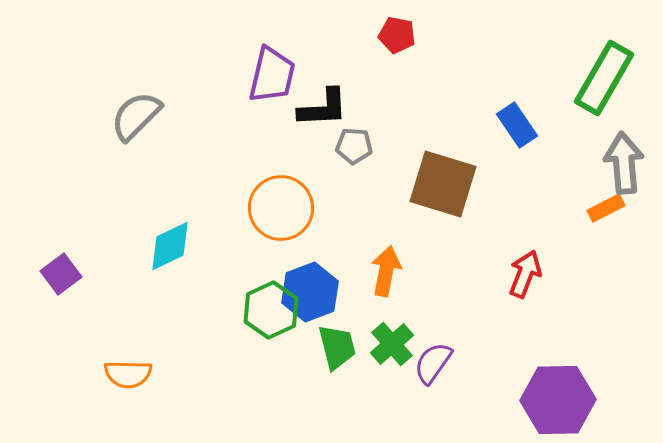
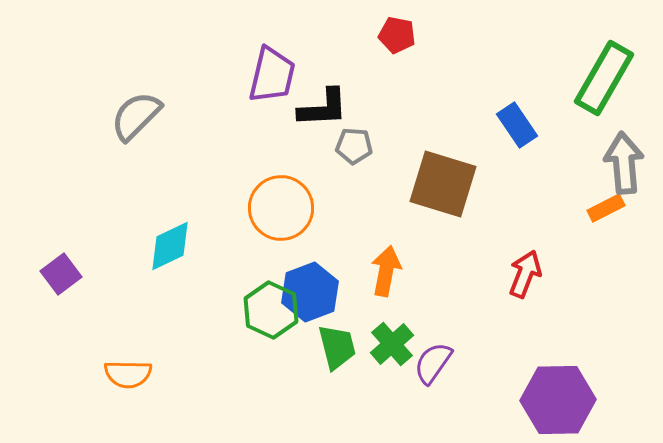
green hexagon: rotated 10 degrees counterclockwise
